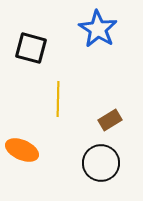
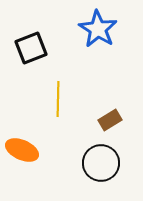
black square: rotated 36 degrees counterclockwise
